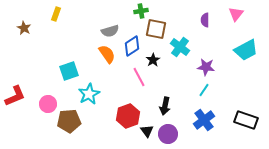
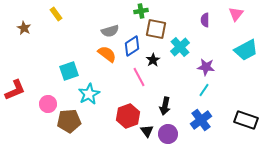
yellow rectangle: rotated 56 degrees counterclockwise
cyan cross: rotated 12 degrees clockwise
orange semicircle: rotated 18 degrees counterclockwise
red L-shape: moved 6 px up
blue cross: moved 3 px left
